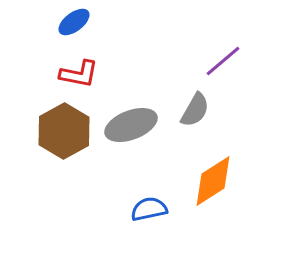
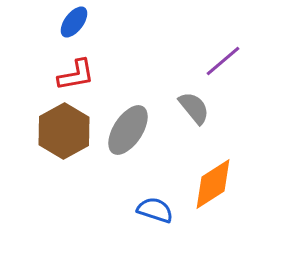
blue ellipse: rotated 16 degrees counterclockwise
red L-shape: moved 3 px left, 1 px down; rotated 21 degrees counterclockwise
gray semicircle: moved 1 px left, 2 px up; rotated 69 degrees counterclockwise
gray ellipse: moved 3 px left, 5 px down; rotated 36 degrees counterclockwise
orange diamond: moved 3 px down
blue semicircle: moved 6 px right, 1 px down; rotated 30 degrees clockwise
